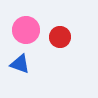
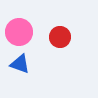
pink circle: moved 7 px left, 2 px down
